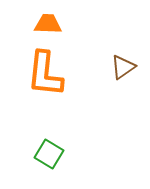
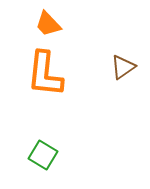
orange trapezoid: rotated 136 degrees counterclockwise
green square: moved 6 px left, 1 px down
